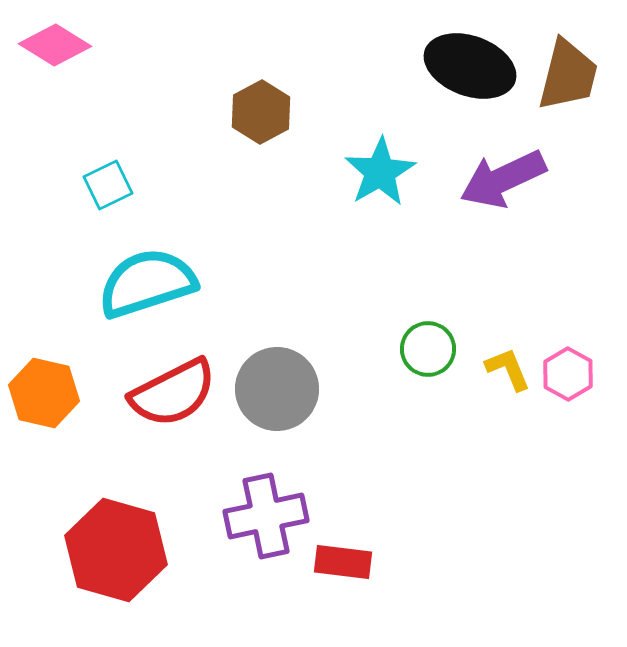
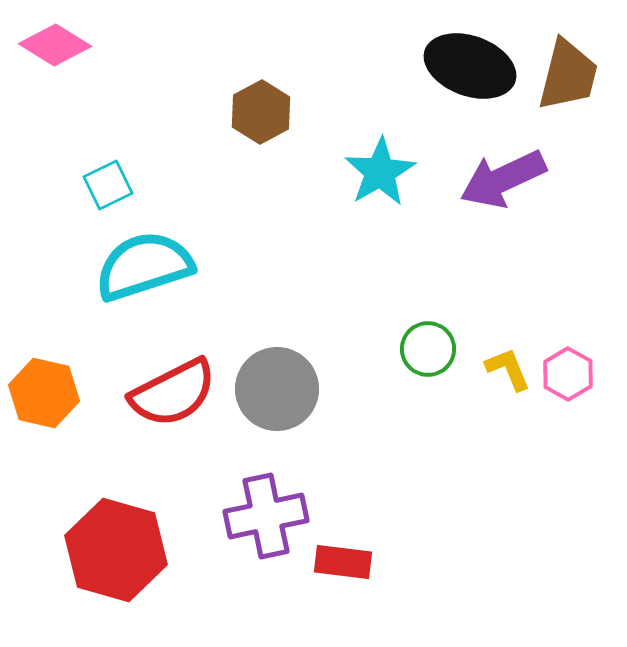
cyan semicircle: moved 3 px left, 17 px up
